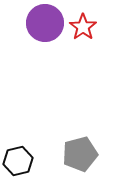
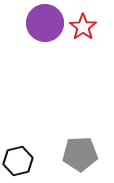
gray pentagon: rotated 12 degrees clockwise
